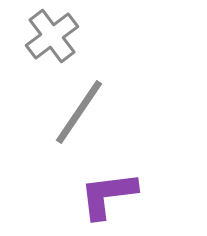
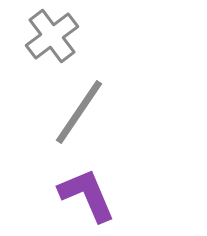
purple L-shape: moved 21 px left; rotated 74 degrees clockwise
